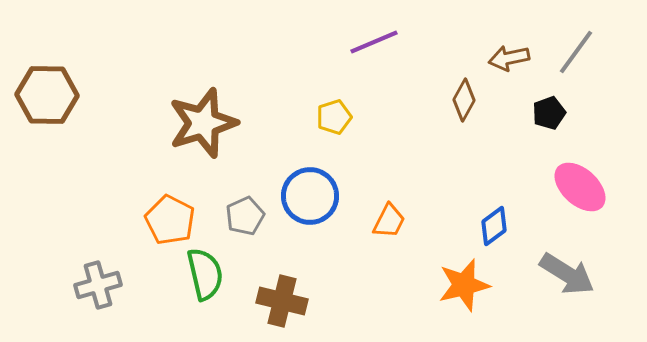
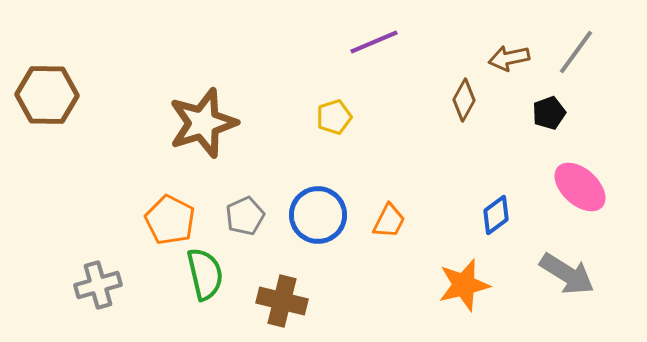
blue circle: moved 8 px right, 19 px down
blue diamond: moved 2 px right, 11 px up
